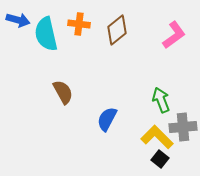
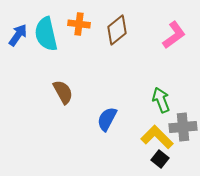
blue arrow: moved 15 px down; rotated 70 degrees counterclockwise
